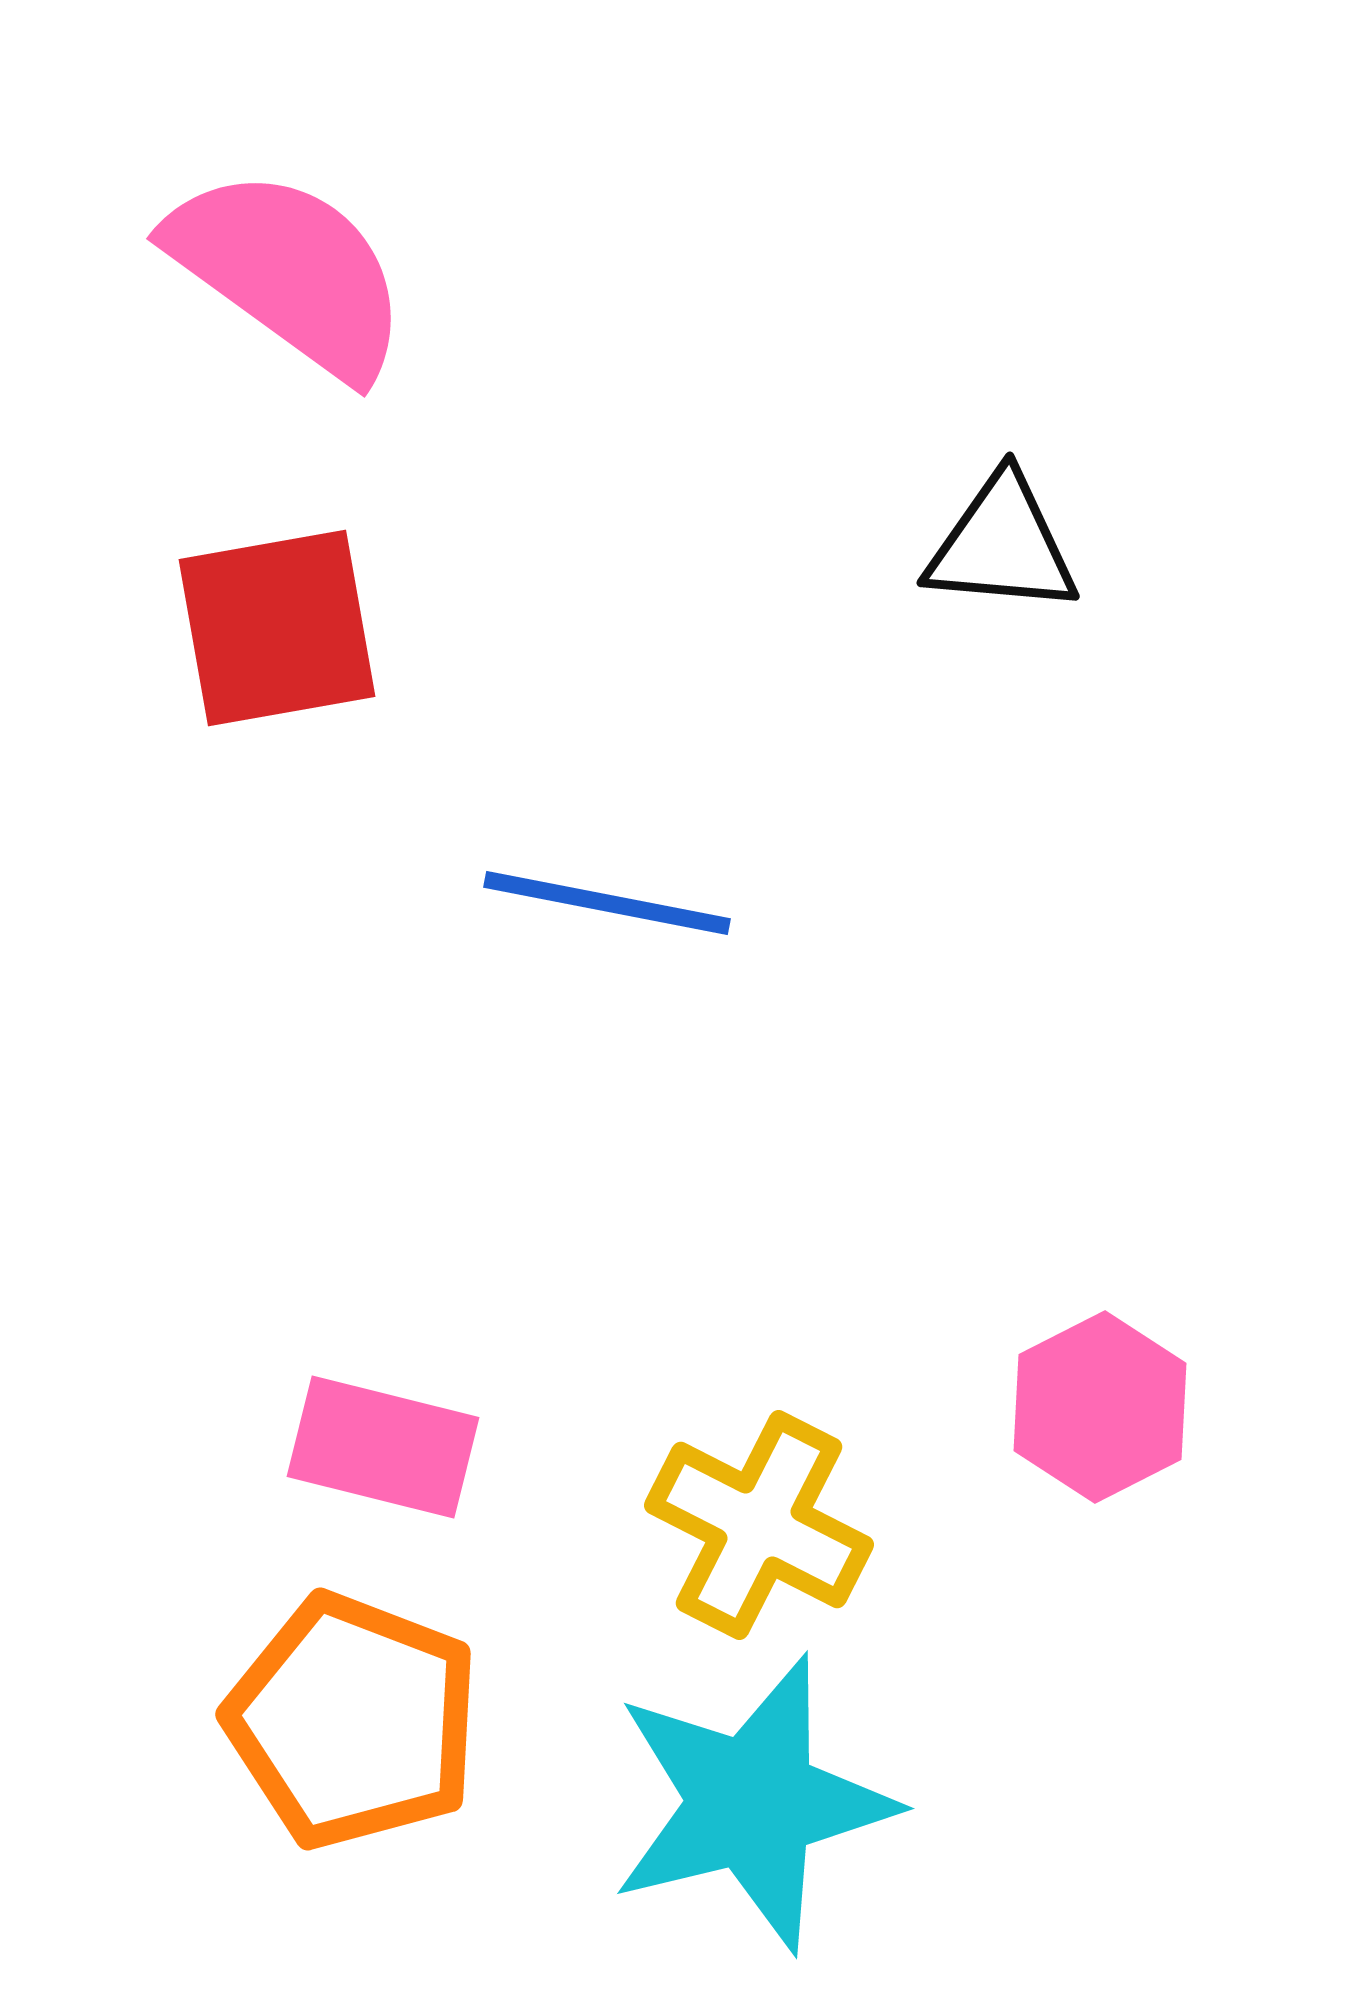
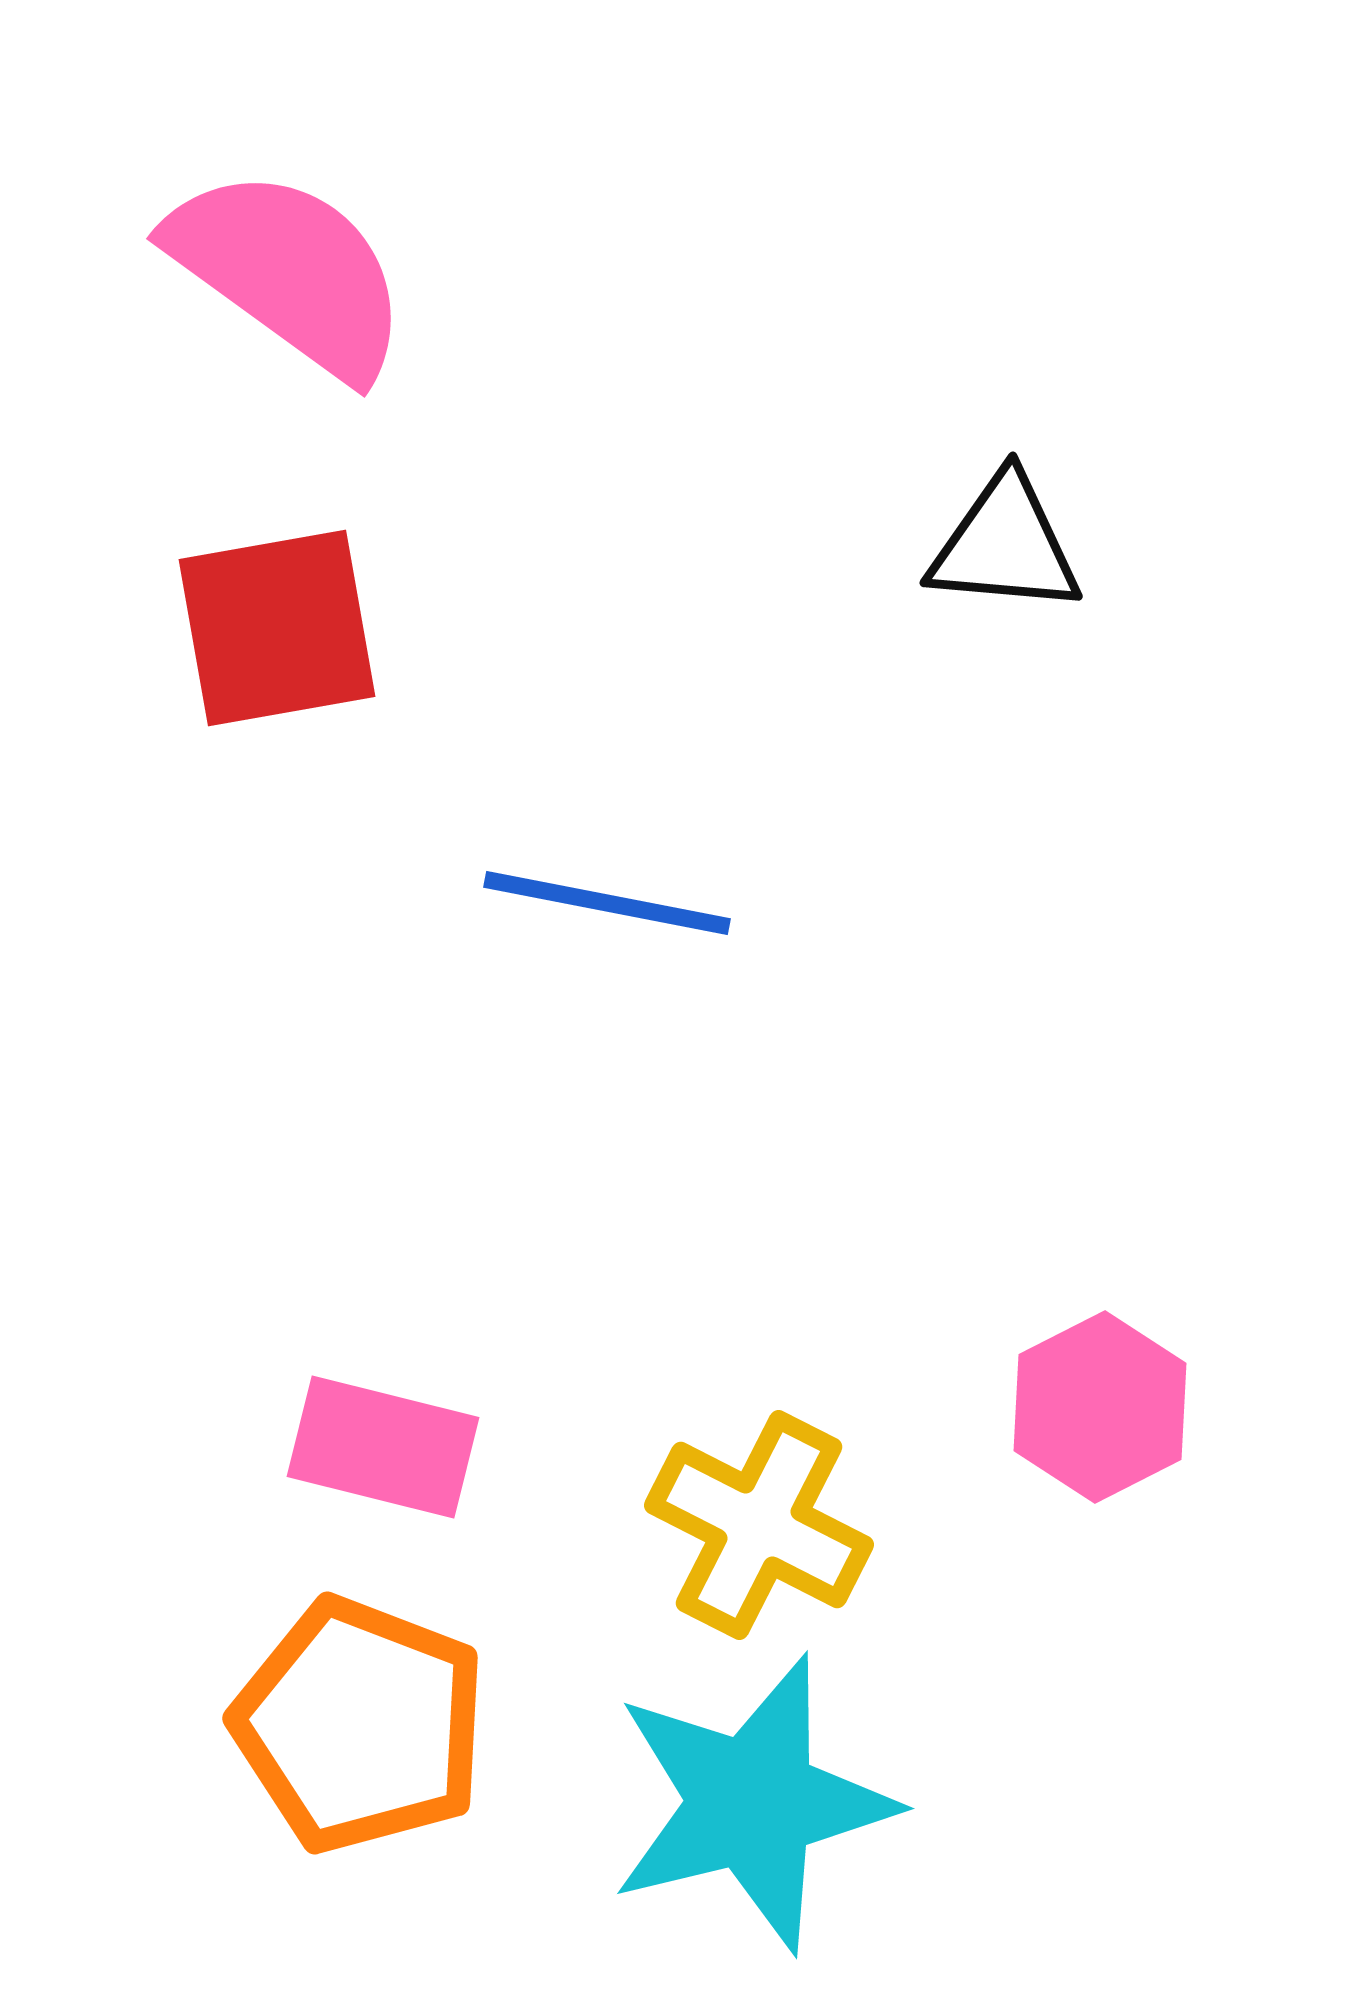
black triangle: moved 3 px right
orange pentagon: moved 7 px right, 4 px down
